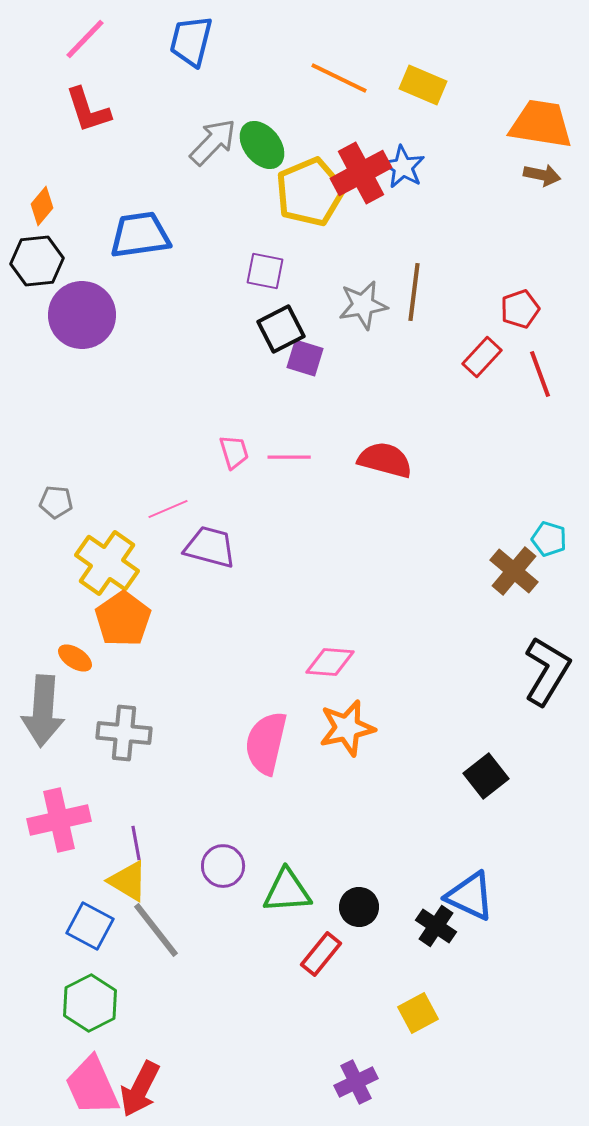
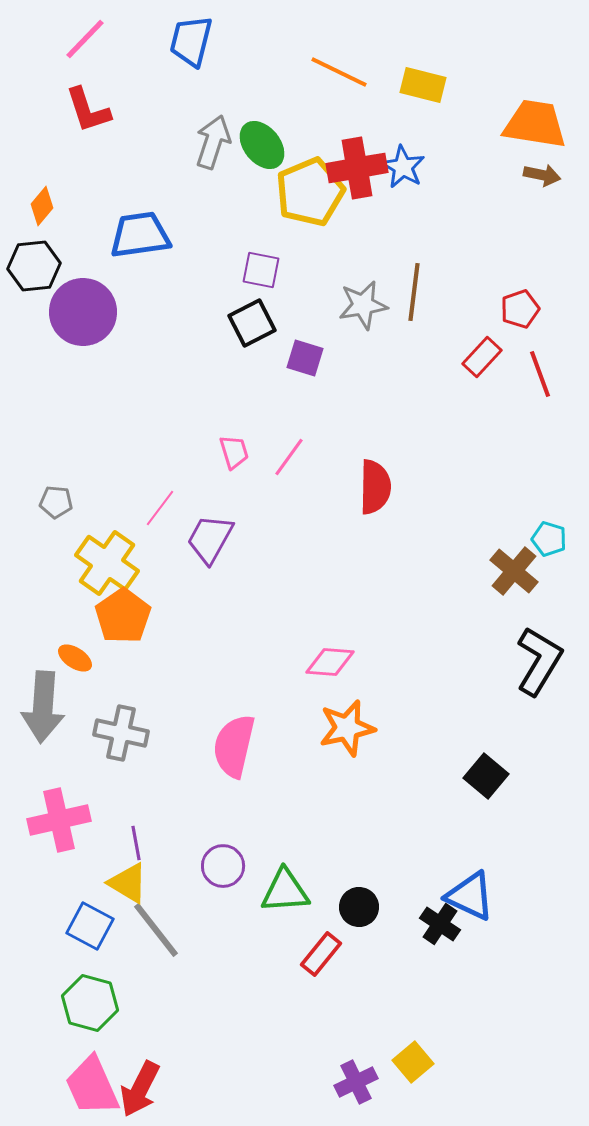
orange line at (339, 78): moved 6 px up
yellow rectangle at (423, 85): rotated 9 degrees counterclockwise
orange trapezoid at (541, 124): moved 6 px left
gray arrow at (213, 142): rotated 26 degrees counterclockwise
red cross at (361, 173): moved 4 px left, 5 px up; rotated 18 degrees clockwise
black hexagon at (37, 261): moved 3 px left, 5 px down
purple square at (265, 271): moved 4 px left, 1 px up
purple circle at (82, 315): moved 1 px right, 3 px up
black square at (281, 329): moved 29 px left, 6 px up
pink line at (289, 457): rotated 54 degrees counterclockwise
red semicircle at (385, 460): moved 10 px left, 27 px down; rotated 76 degrees clockwise
pink line at (168, 509): moved 8 px left, 1 px up; rotated 30 degrees counterclockwise
purple trapezoid at (210, 547): moved 8 px up; rotated 76 degrees counterclockwise
orange pentagon at (123, 619): moved 3 px up
black L-shape at (547, 671): moved 8 px left, 10 px up
gray arrow at (43, 711): moved 4 px up
gray cross at (124, 733): moved 3 px left; rotated 6 degrees clockwise
pink semicircle at (266, 743): moved 32 px left, 3 px down
black square at (486, 776): rotated 12 degrees counterclockwise
yellow triangle at (128, 881): moved 2 px down
green triangle at (287, 891): moved 2 px left
black cross at (436, 926): moved 4 px right, 2 px up
green hexagon at (90, 1003): rotated 18 degrees counterclockwise
yellow square at (418, 1013): moved 5 px left, 49 px down; rotated 12 degrees counterclockwise
